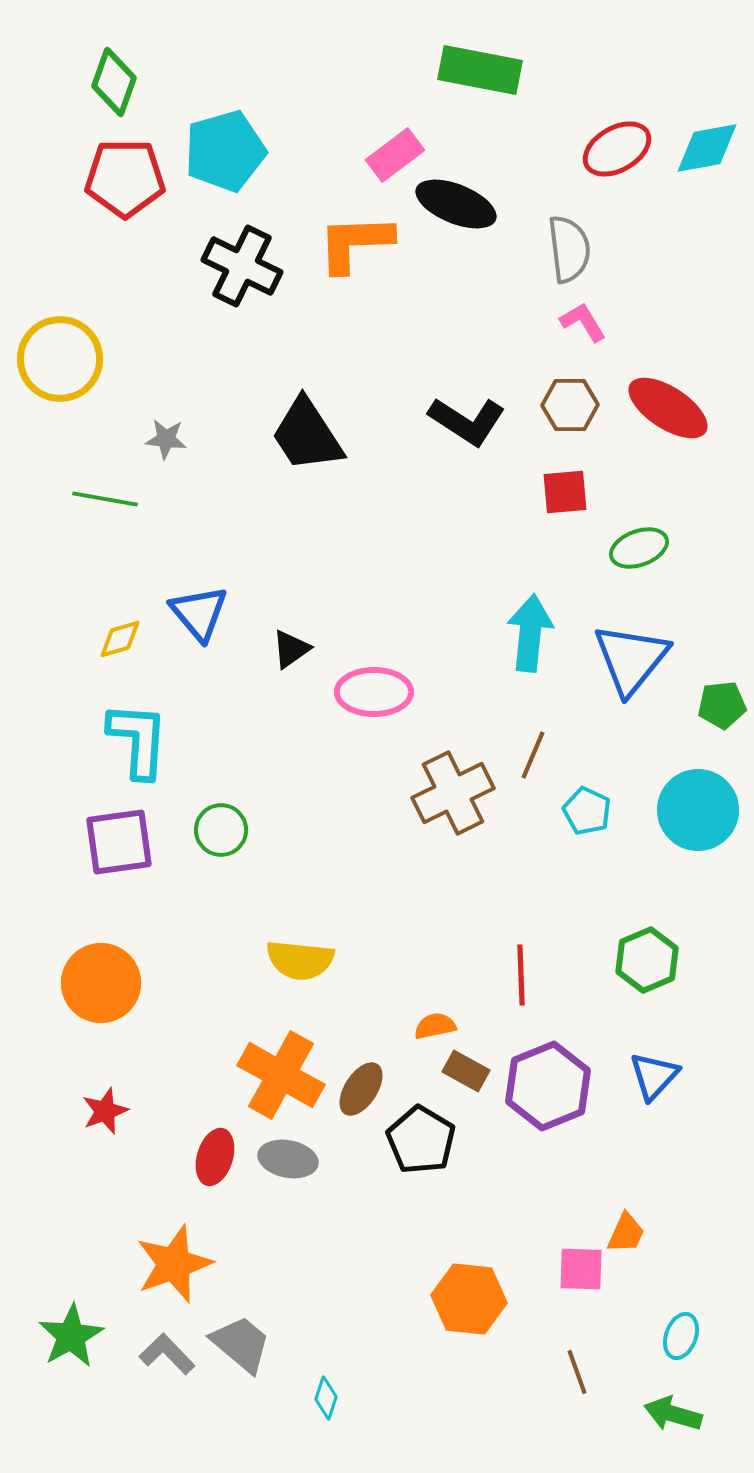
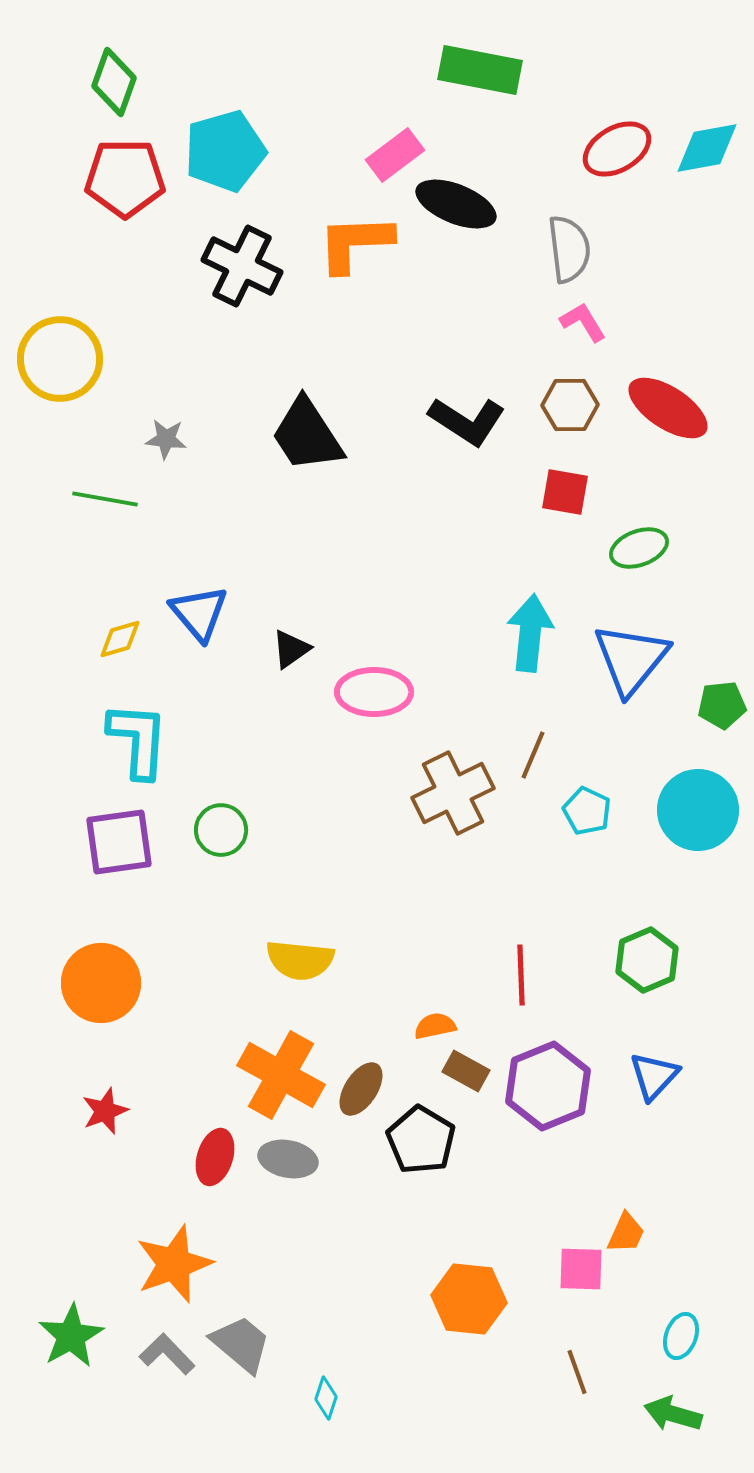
red square at (565, 492): rotated 15 degrees clockwise
